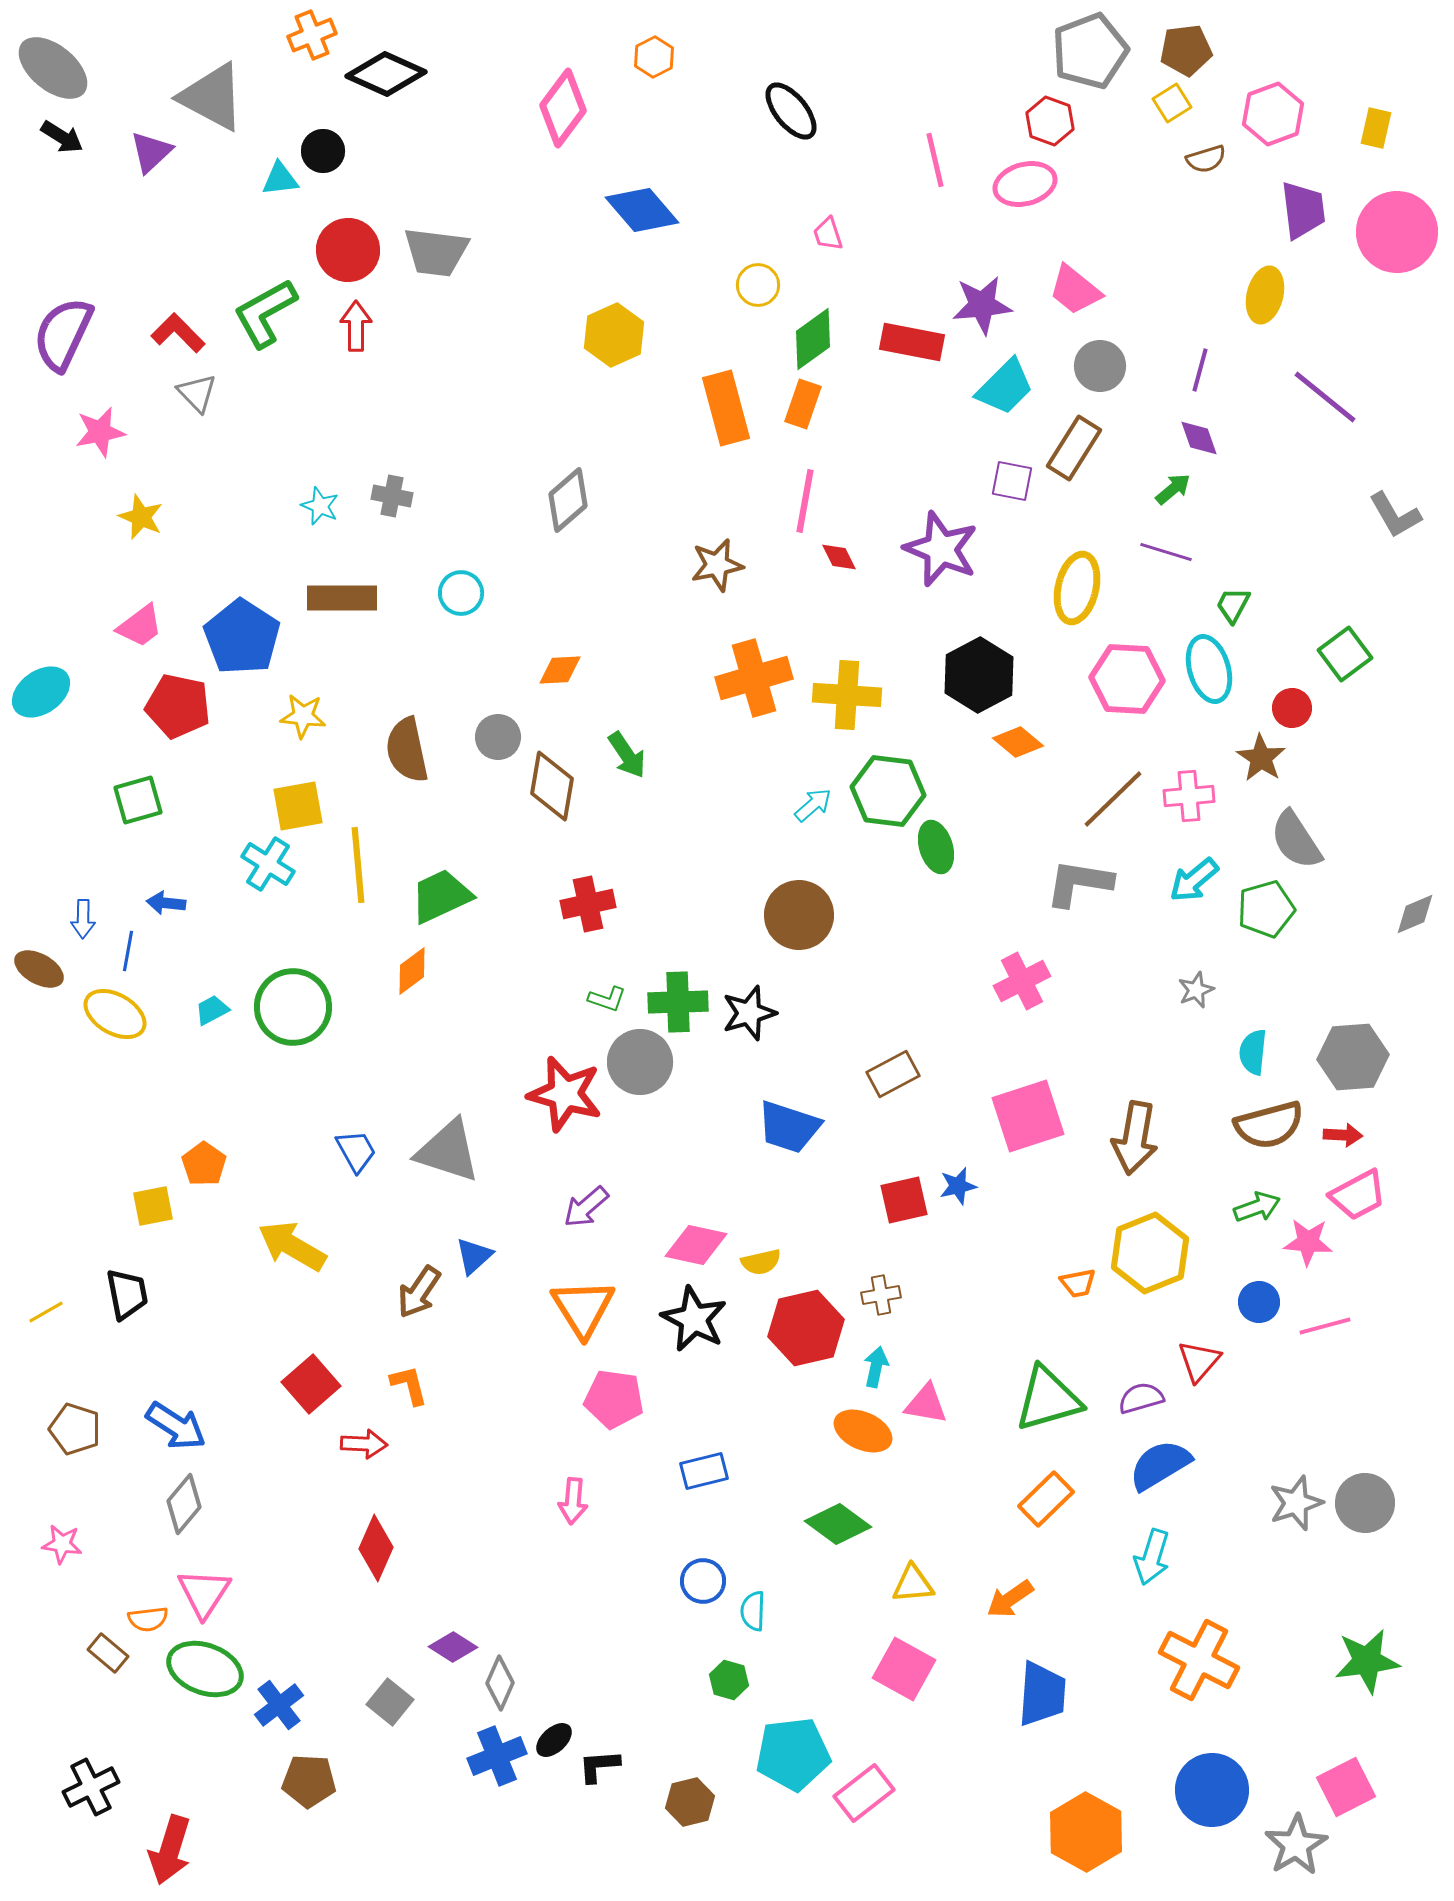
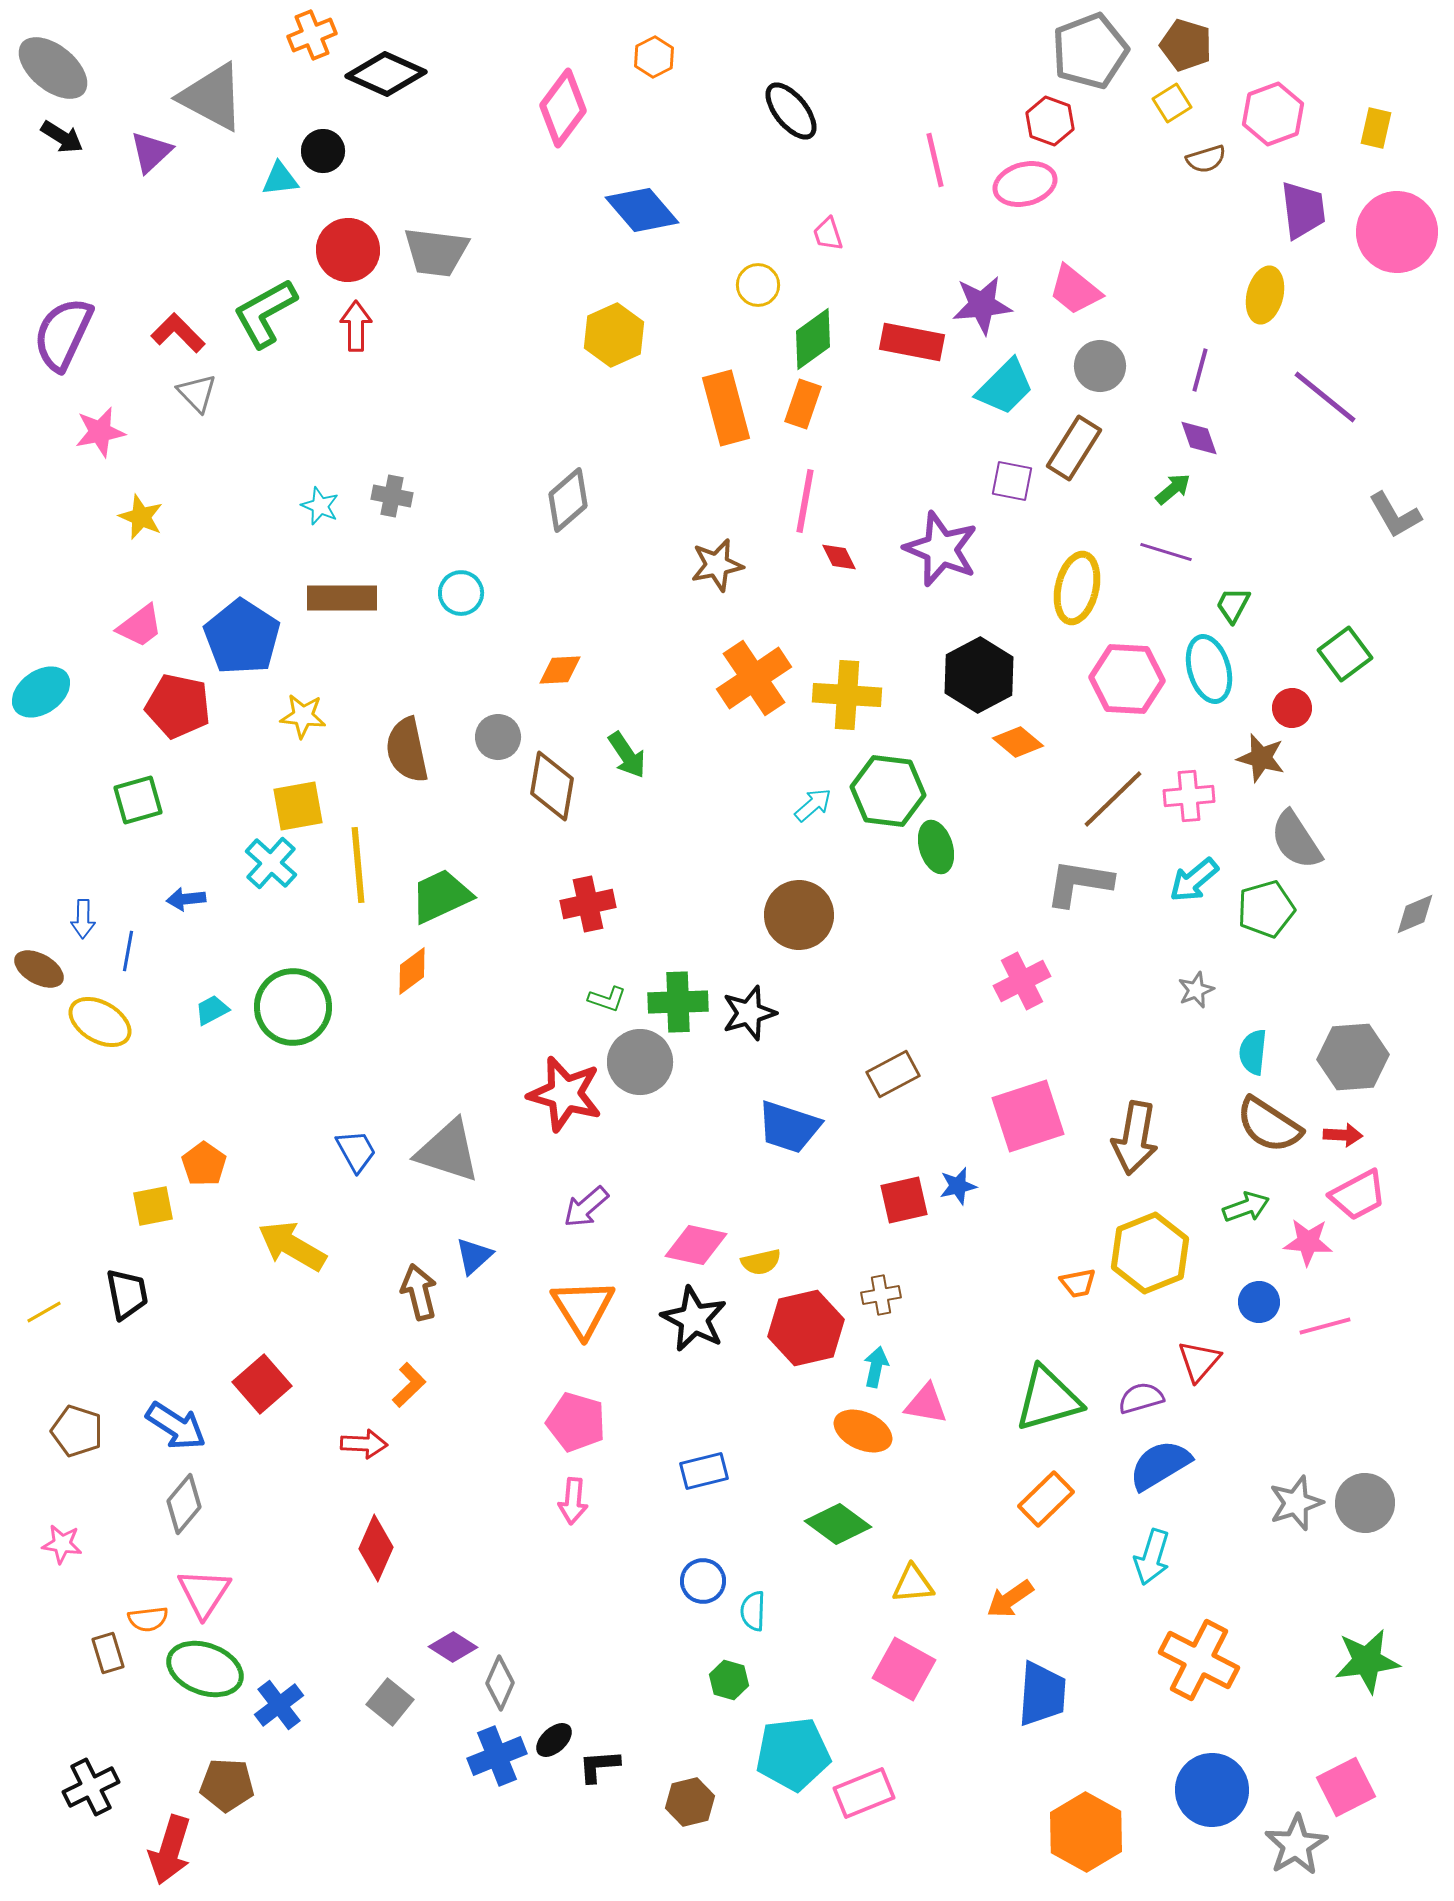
brown pentagon at (1186, 50): moved 5 px up; rotated 24 degrees clockwise
orange cross at (754, 678): rotated 18 degrees counterclockwise
brown star at (1261, 758): rotated 18 degrees counterclockwise
cyan cross at (268, 864): moved 3 px right, 1 px up; rotated 10 degrees clockwise
blue arrow at (166, 903): moved 20 px right, 4 px up; rotated 12 degrees counterclockwise
yellow ellipse at (115, 1014): moved 15 px left, 8 px down
brown semicircle at (1269, 1125): rotated 48 degrees clockwise
green arrow at (1257, 1207): moved 11 px left
brown arrow at (419, 1292): rotated 132 degrees clockwise
yellow line at (46, 1312): moved 2 px left
red square at (311, 1384): moved 49 px left
orange L-shape at (409, 1385): rotated 60 degrees clockwise
pink pentagon at (614, 1399): moved 38 px left, 23 px down; rotated 8 degrees clockwise
brown pentagon at (75, 1429): moved 2 px right, 2 px down
brown rectangle at (108, 1653): rotated 33 degrees clockwise
brown pentagon at (309, 1781): moved 82 px left, 4 px down
pink rectangle at (864, 1793): rotated 16 degrees clockwise
